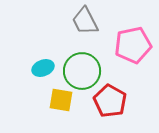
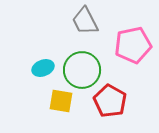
green circle: moved 1 px up
yellow square: moved 1 px down
